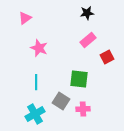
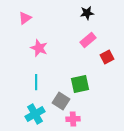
green square: moved 1 px right, 5 px down; rotated 18 degrees counterclockwise
pink cross: moved 10 px left, 10 px down
